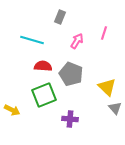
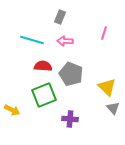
pink arrow: moved 12 px left; rotated 119 degrees counterclockwise
gray triangle: moved 2 px left
